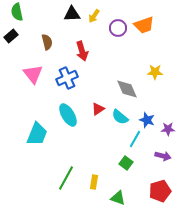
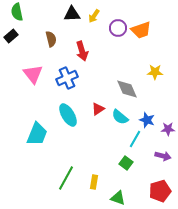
orange trapezoid: moved 3 px left, 5 px down
brown semicircle: moved 4 px right, 3 px up
